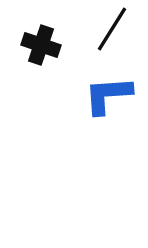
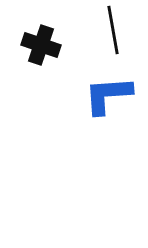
black line: moved 1 px right, 1 px down; rotated 42 degrees counterclockwise
